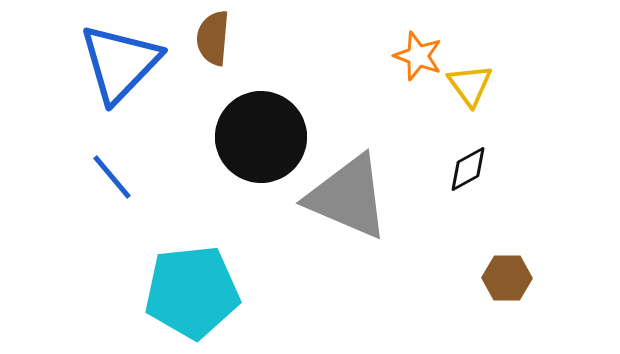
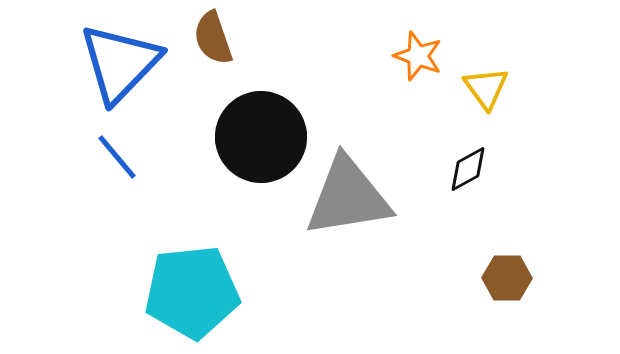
brown semicircle: rotated 24 degrees counterclockwise
yellow triangle: moved 16 px right, 3 px down
blue line: moved 5 px right, 20 px up
gray triangle: rotated 32 degrees counterclockwise
